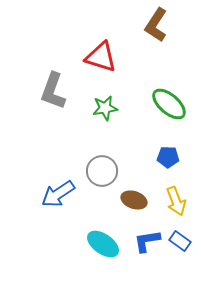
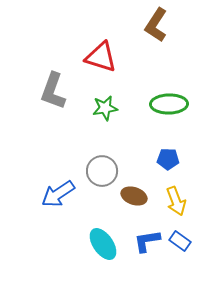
green ellipse: rotated 42 degrees counterclockwise
blue pentagon: moved 2 px down
brown ellipse: moved 4 px up
cyan ellipse: rotated 20 degrees clockwise
